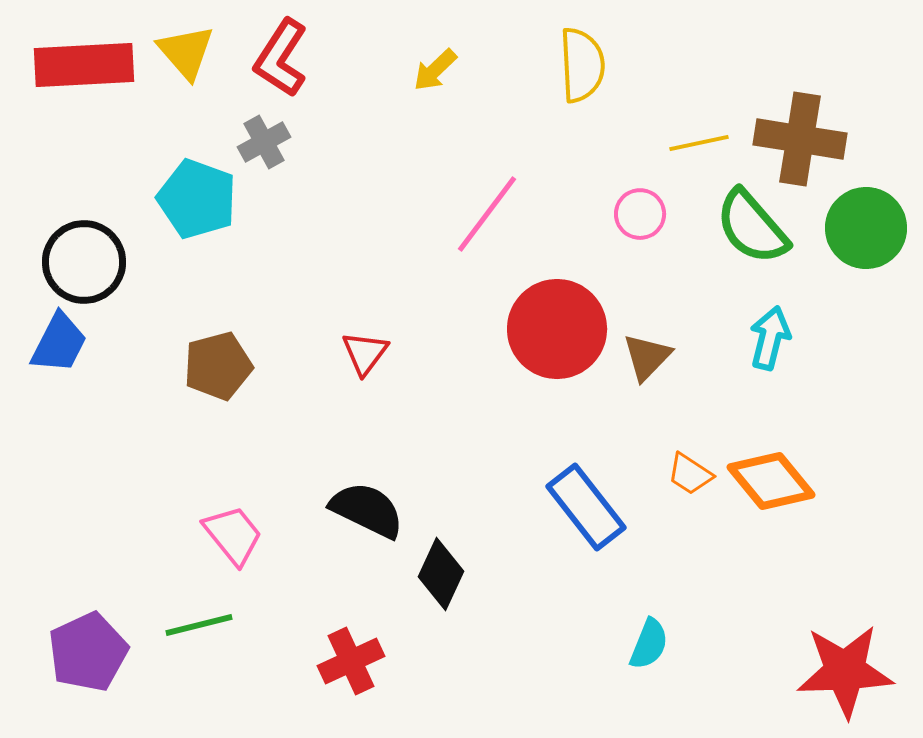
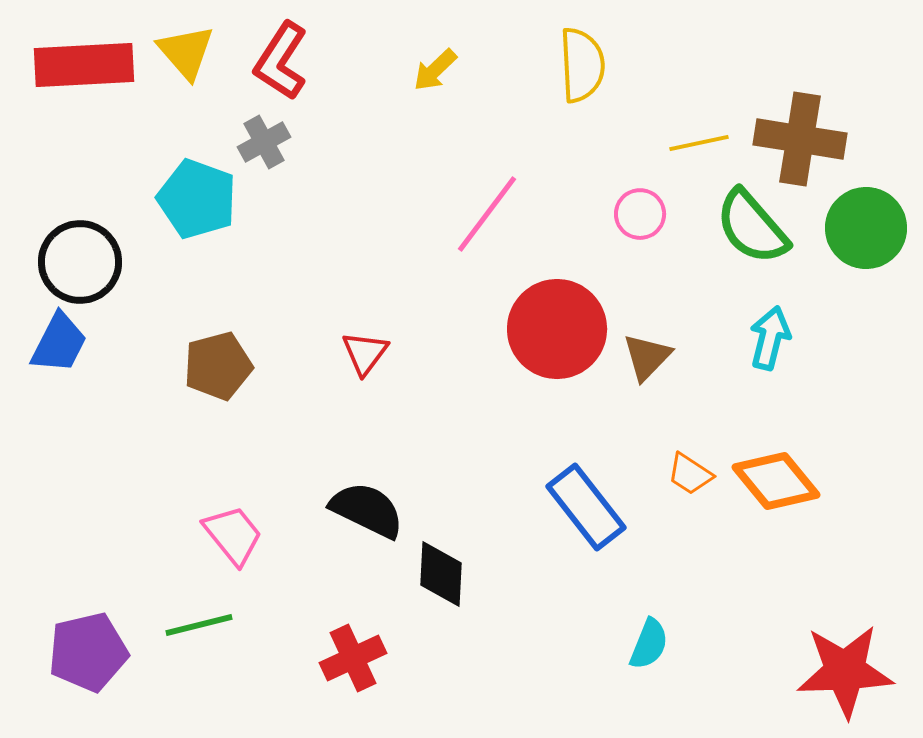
red L-shape: moved 3 px down
black circle: moved 4 px left
orange diamond: moved 5 px right
black diamond: rotated 22 degrees counterclockwise
purple pentagon: rotated 12 degrees clockwise
red cross: moved 2 px right, 3 px up
